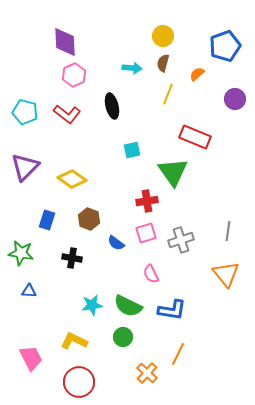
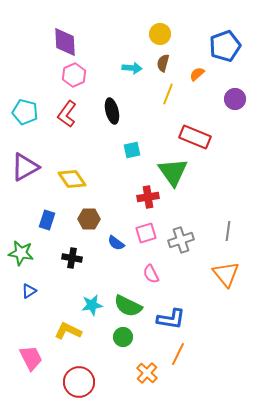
yellow circle: moved 3 px left, 2 px up
black ellipse: moved 5 px down
red L-shape: rotated 88 degrees clockwise
purple triangle: rotated 16 degrees clockwise
yellow diamond: rotated 20 degrees clockwise
red cross: moved 1 px right, 4 px up
brown hexagon: rotated 20 degrees counterclockwise
blue triangle: rotated 35 degrees counterclockwise
blue L-shape: moved 1 px left, 9 px down
yellow L-shape: moved 6 px left, 10 px up
